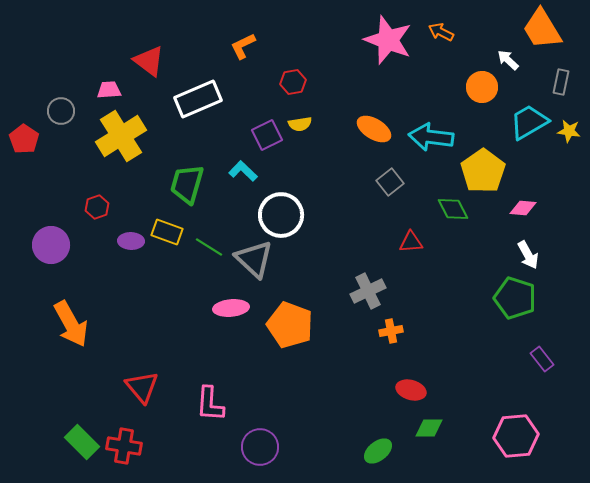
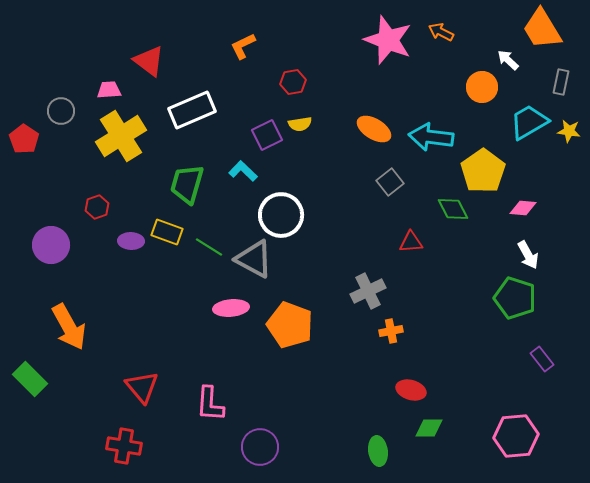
white rectangle at (198, 99): moved 6 px left, 11 px down
gray triangle at (254, 259): rotated 15 degrees counterclockwise
orange arrow at (71, 324): moved 2 px left, 3 px down
green rectangle at (82, 442): moved 52 px left, 63 px up
green ellipse at (378, 451): rotated 60 degrees counterclockwise
